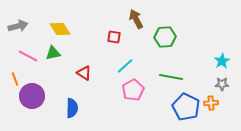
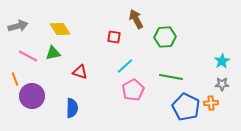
red triangle: moved 4 px left, 1 px up; rotated 14 degrees counterclockwise
